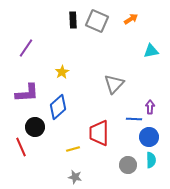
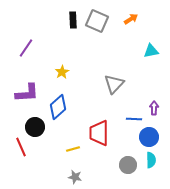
purple arrow: moved 4 px right, 1 px down
